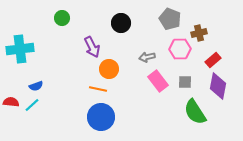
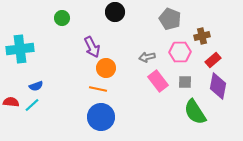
black circle: moved 6 px left, 11 px up
brown cross: moved 3 px right, 3 px down
pink hexagon: moved 3 px down
orange circle: moved 3 px left, 1 px up
